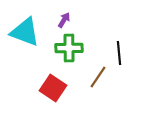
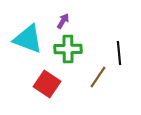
purple arrow: moved 1 px left, 1 px down
cyan triangle: moved 3 px right, 7 px down
green cross: moved 1 px left, 1 px down
red square: moved 6 px left, 4 px up
